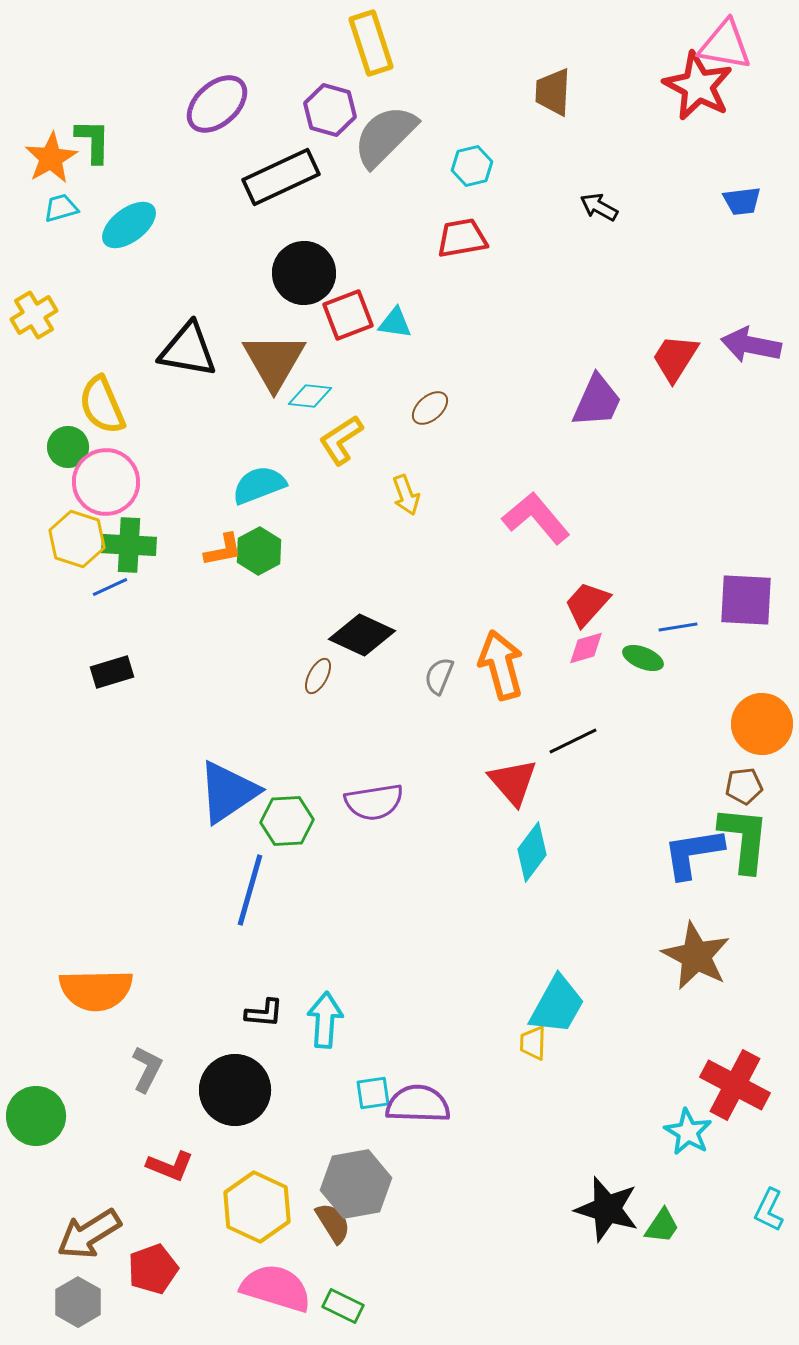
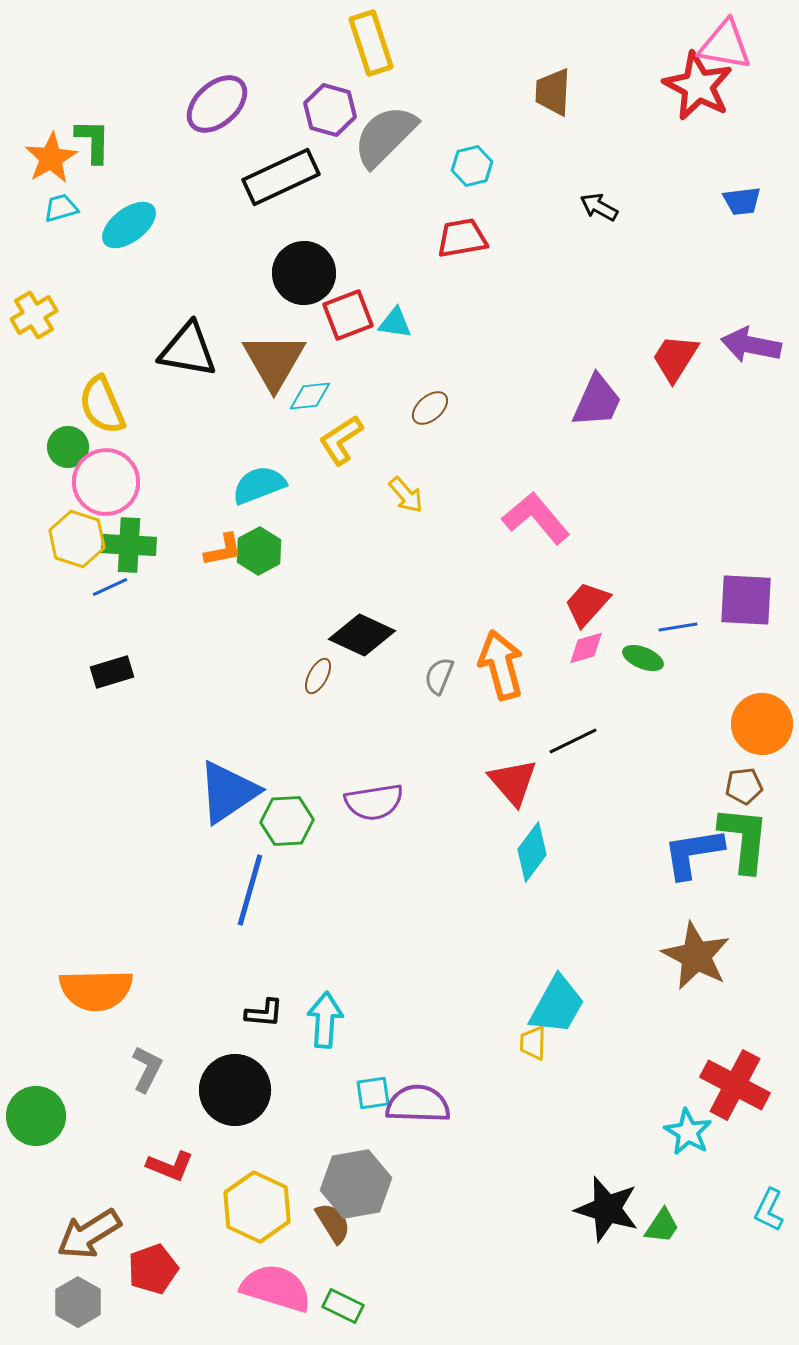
cyan diamond at (310, 396): rotated 12 degrees counterclockwise
yellow arrow at (406, 495): rotated 21 degrees counterclockwise
